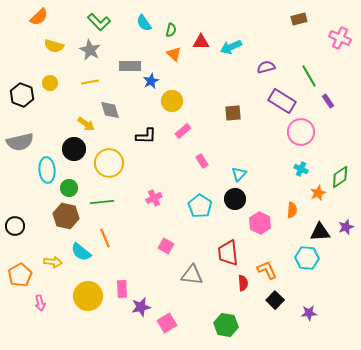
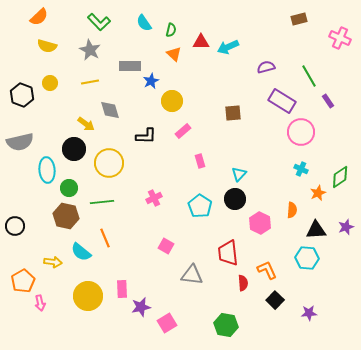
yellow semicircle at (54, 46): moved 7 px left
cyan arrow at (231, 47): moved 3 px left
pink rectangle at (202, 161): moved 2 px left; rotated 16 degrees clockwise
black triangle at (320, 232): moved 4 px left, 2 px up
orange pentagon at (20, 275): moved 3 px right, 6 px down
